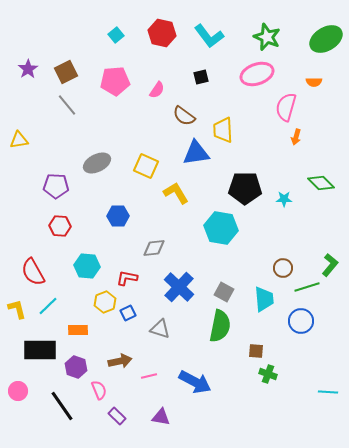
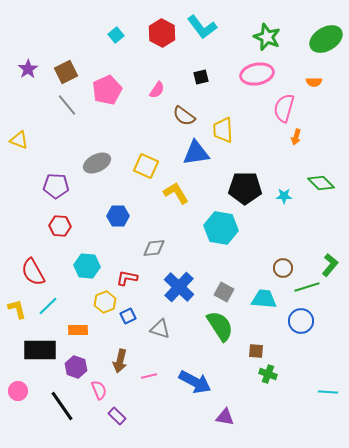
red hexagon at (162, 33): rotated 16 degrees clockwise
cyan L-shape at (209, 36): moved 7 px left, 9 px up
pink ellipse at (257, 74): rotated 8 degrees clockwise
pink pentagon at (115, 81): moved 8 px left, 9 px down; rotated 20 degrees counterclockwise
pink semicircle at (286, 107): moved 2 px left, 1 px down
yellow triangle at (19, 140): rotated 30 degrees clockwise
cyan star at (284, 199): moved 3 px up
cyan trapezoid at (264, 299): rotated 80 degrees counterclockwise
blue square at (128, 313): moved 3 px down
green semicircle at (220, 326): rotated 44 degrees counterclockwise
brown arrow at (120, 361): rotated 115 degrees clockwise
purple triangle at (161, 417): moved 64 px right
